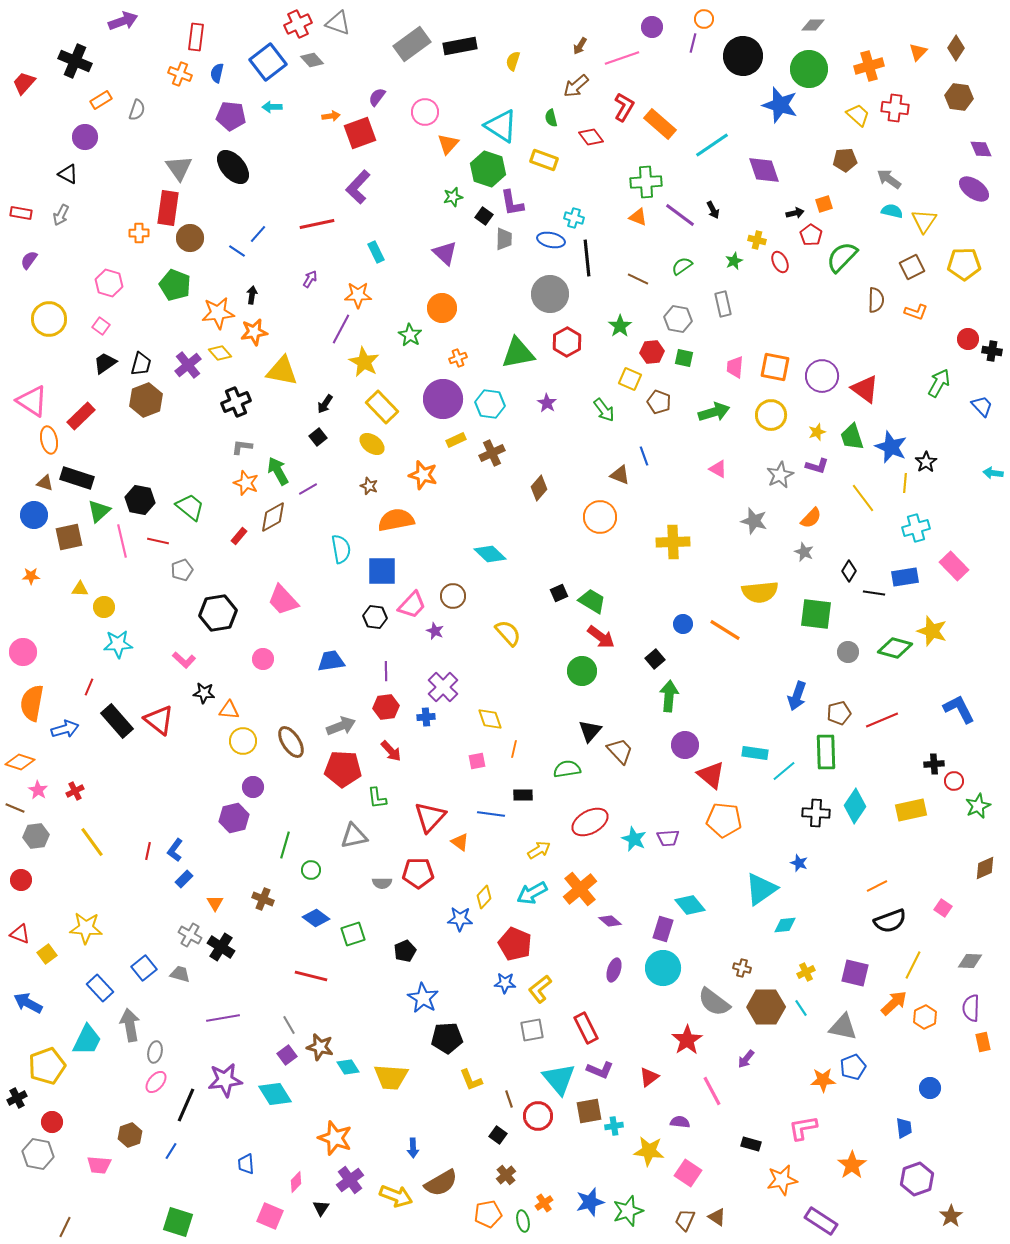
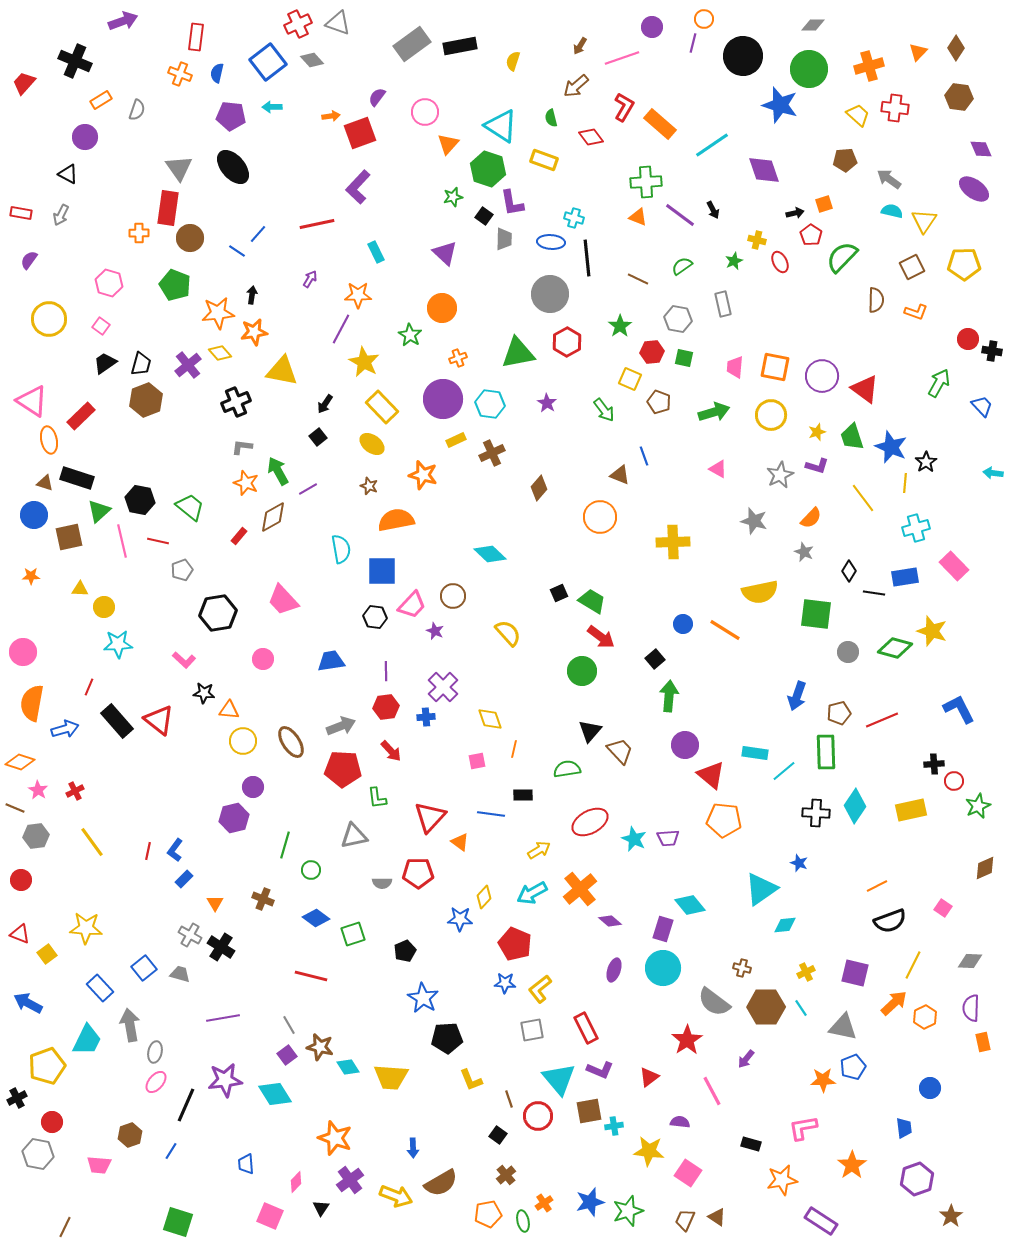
blue ellipse at (551, 240): moved 2 px down; rotated 8 degrees counterclockwise
yellow semicircle at (760, 592): rotated 6 degrees counterclockwise
